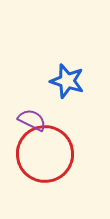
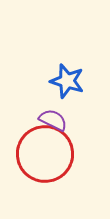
purple semicircle: moved 21 px right
